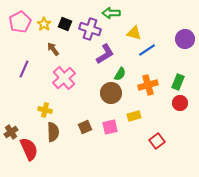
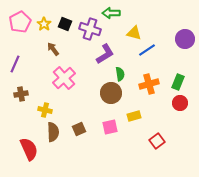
purple line: moved 9 px left, 5 px up
green semicircle: rotated 40 degrees counterclockwise
orange cross: moved 1 px right, 1 px up
brown square: moved 6 px left, 2 px down
brown cross: moved 10 px right, 38 px up; rotated 24 degrees clockwise
